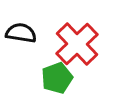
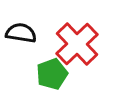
green pentagon: moved 5 px left, 4 px up
